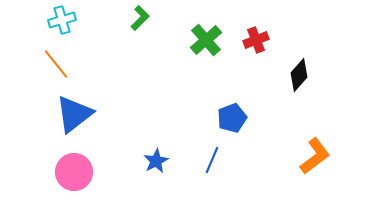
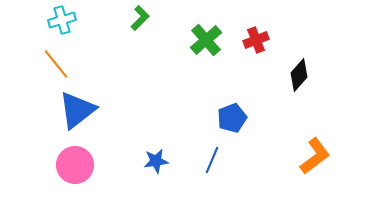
blue triangle: moved 3 px right, 4 px up
blue star: rotated 20 degrees clockwise
pink circle: moved 1 px right, 7 px up
